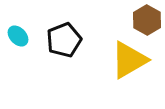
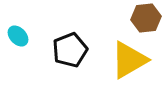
brown hexagon: moved 1 px left, 2 px up; rotated 24 degrees clockwise
black pentagon: moved 6 px right, 10 px down
